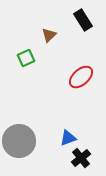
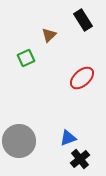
red ellipse: moved 1 px right, 1 px down
black cross: moved 1 px left, 1 px down
